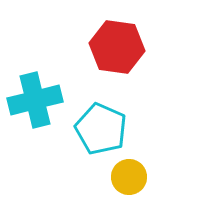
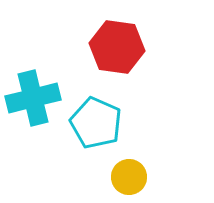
cyan cross: moved 2 px left, 2 px up
cyan pentagon: moved 5 px left, 6 px up
